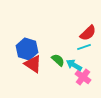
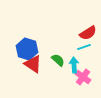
red semicircle: rotated 12 degrees clockwise
cyan arrow: rotated 56 degrees clockwise
